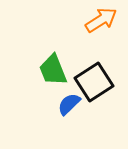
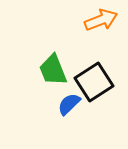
orange arrow: rotated 12 degrees clockwise
